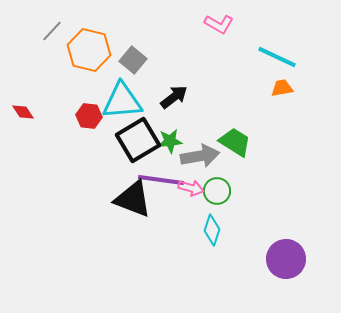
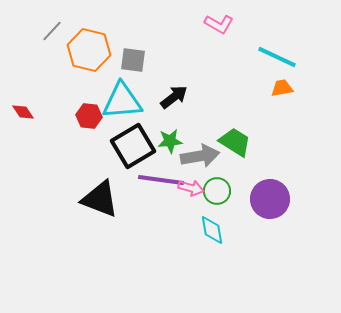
gray square: rotated 32 degrees counterclockwise
black square: moved 5 px left, 6 px down
black triangle: moved 33 px left
cyan diamond: rotated 28 degrees counterclockwise
purple circle: moved 16 px left, 60 px up
